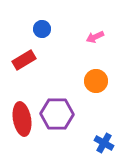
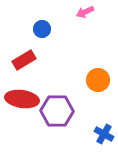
pink arrow: moved 10 px left, 25 px up
orange circle: moved 2 px right, 1 px up
purple hexagon: moved 3 px up
red ellipse: moved 20 px up; rotated 72 degrees counterclockwise
blue cross: moved 9 px up
